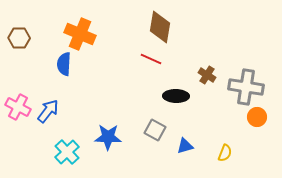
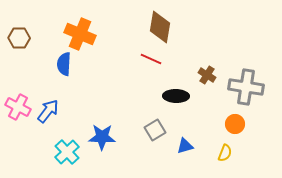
orange circle: moved 22 px left, 7 px down
gray square: rotated 30 degrees clockwise
blue star: moved 6 px left
